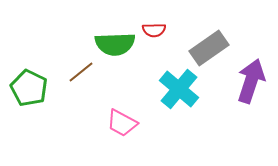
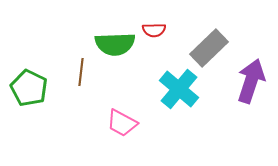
gray rectangle: rotated 9 degrees counterclockwise
brown line: rotated 44 degrees counterclockwise
